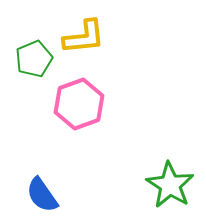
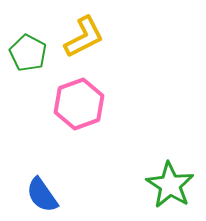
yellow L-shape: rotated 21 degrees counterclockwise
green pentagon: moved 6 px left, 6 px up; rotated 21 degrees counterclockwise
